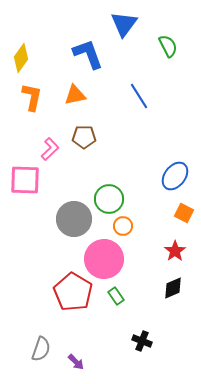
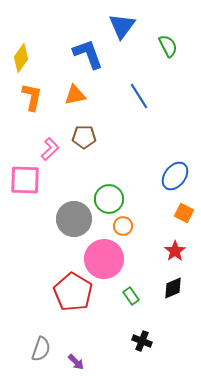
blue triangle: moved 2 px left, 2 px down
green rectangle: moved 15 px right
